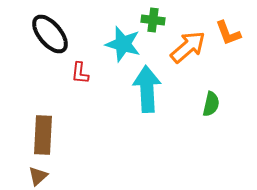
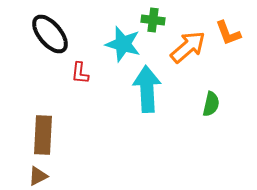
brown triangle: rotated 15 degrees clockwise
